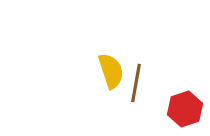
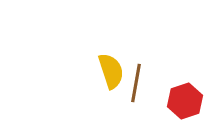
red hexagon: moved 8 px up
